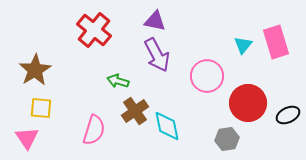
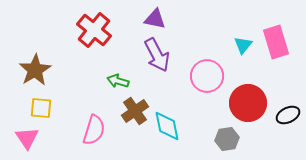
purple triangle: moved 2 px up
